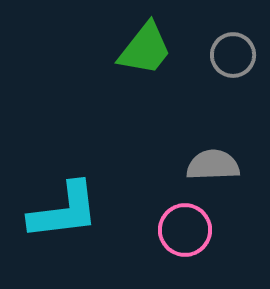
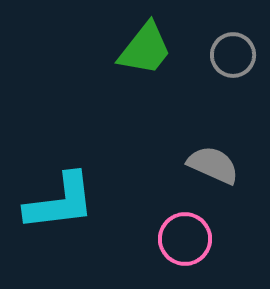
gray semicircle: rotated 26 degrees clockwise
cyan L-shape: moved 4 px left, 9 px up
pink circle: moved 9 px down
